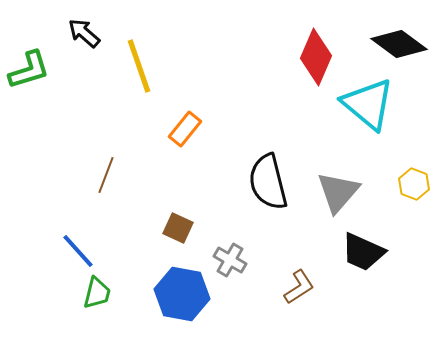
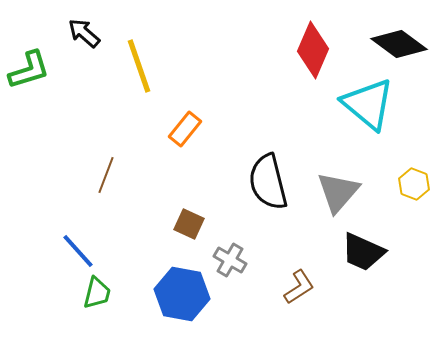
red diamond: moved 3 px left, 7 px up
brown square: moved 11 px right, 4 px up
